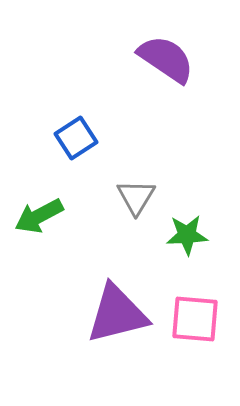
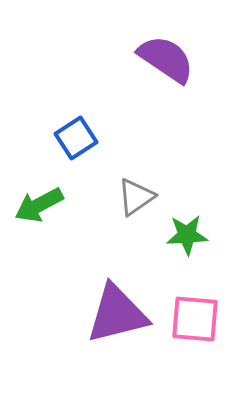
gray triangle: rotated 24 degrees clockwise
green arrow: moved 11 px up
